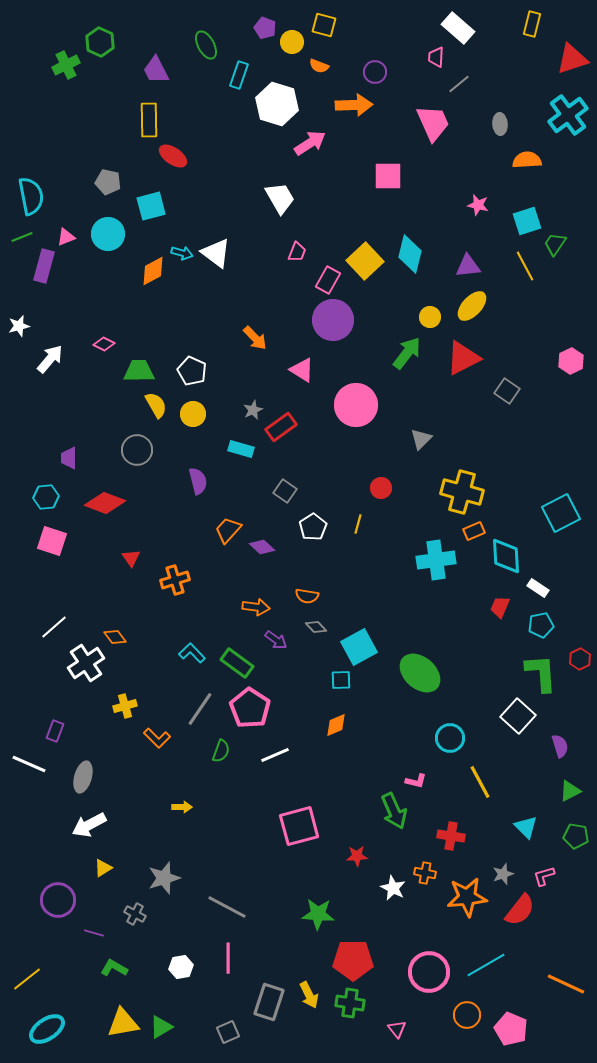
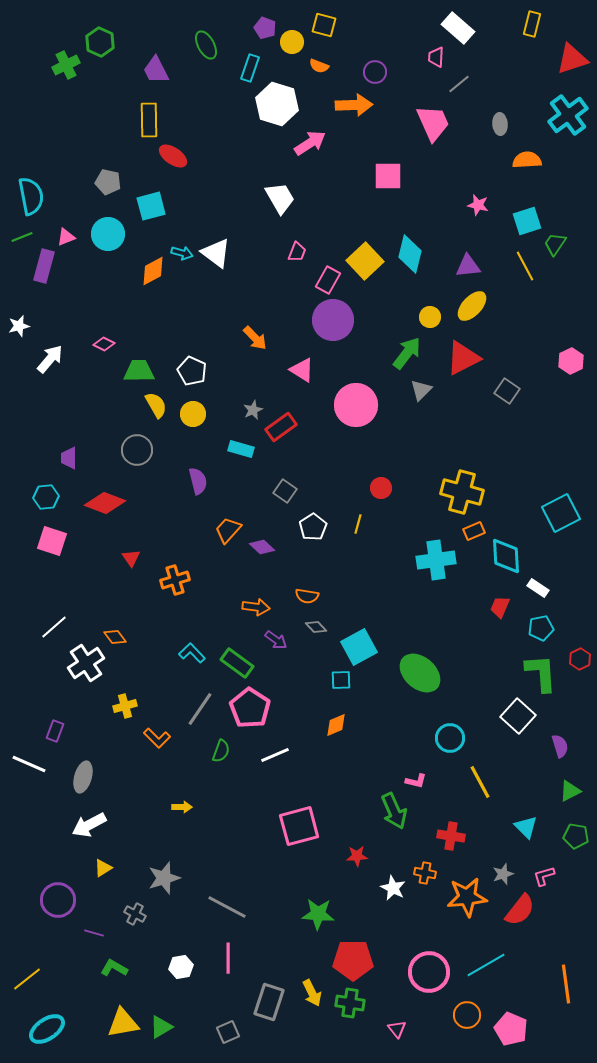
cyan rectangle at (239, 75): moved 11 px right, 7 px up
gray triangle at (421, 439): moved 49 px up
cyan pentagon at (541, 625): moved 3 px down
orange line at (566, 984): rotated 57 degrees clockwise
yellow arrow at (309, 995): moved 3 px right, 2 px up
